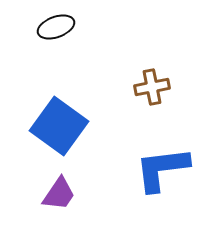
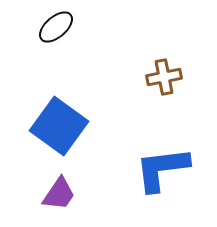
black ellipse: rotated 21 degrees counterclockwise
brown cross: moved 12 px right, 10 px up
